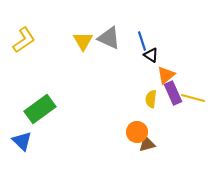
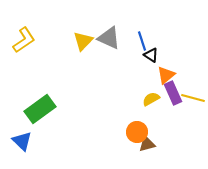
yellow triangle: rotated 15 degrees clockwise
yellow semicircle: rotated 54 degrees clockwise
